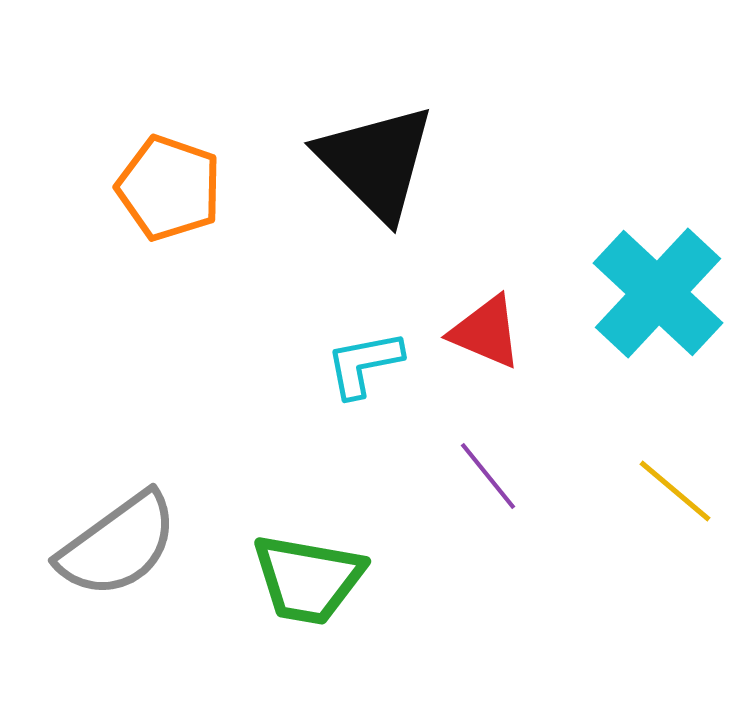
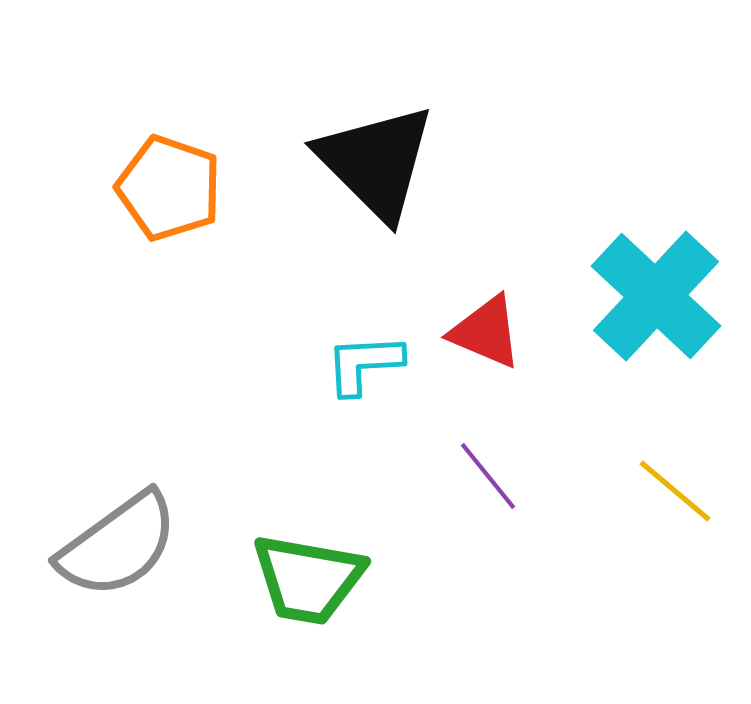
cyan cross: moved 2 px left, 3 px down
cyan L-shape: rotated 8 degrees clockwise
